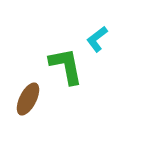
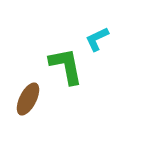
cyan L-shape: rotated 12 degrees clockwise
